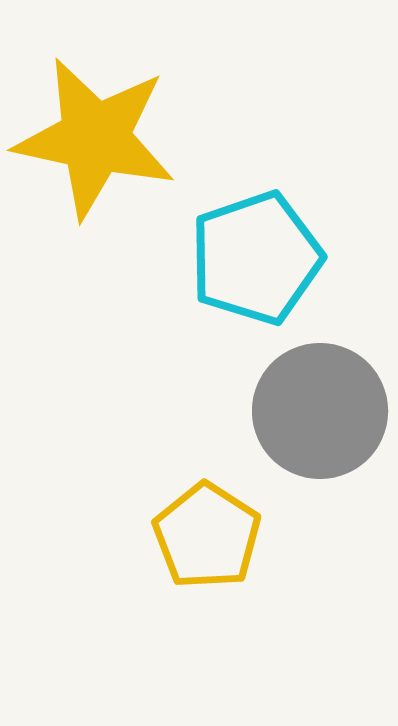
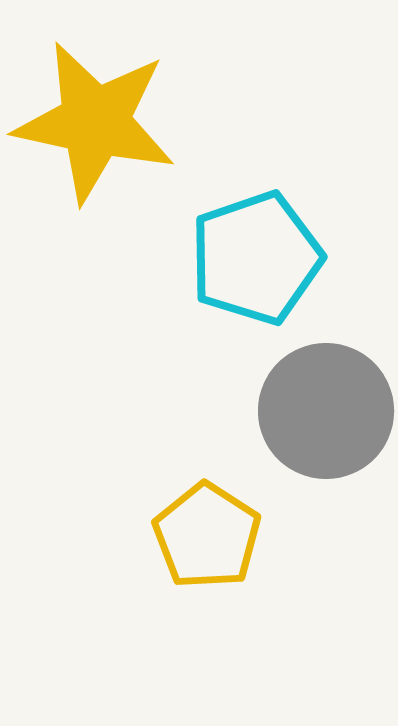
yellow star: moved 16 px up
gray circle: moved 6 px right
